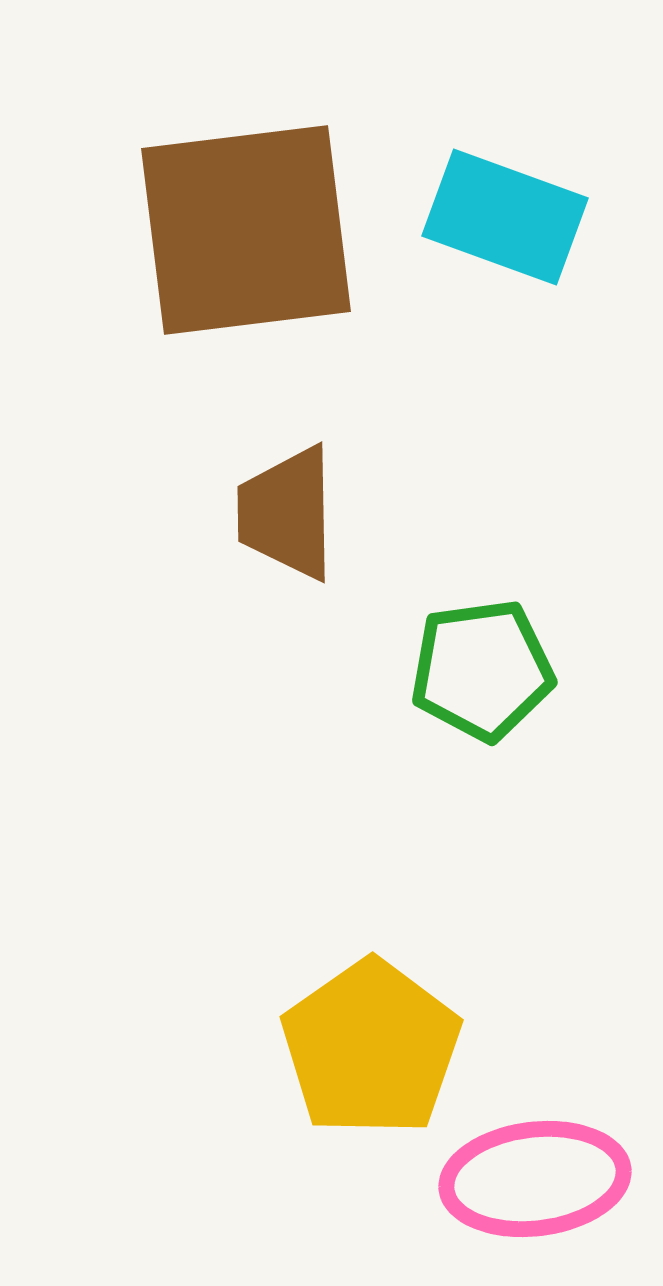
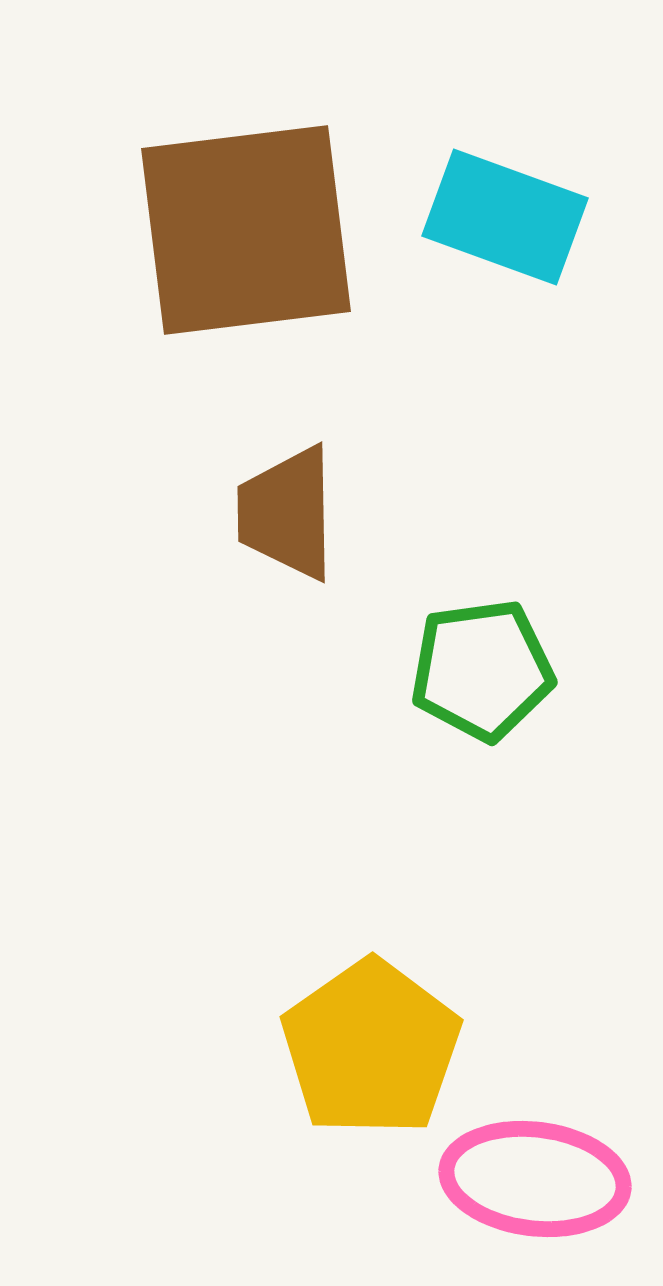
pink ellipse: rotated 14 degrees clockwise
